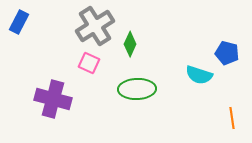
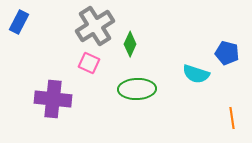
cyan semicircle: moved 3 px left, 1 px up
purple cross: rotated 9 degrees counterclockwise
